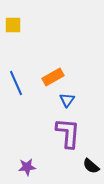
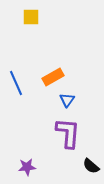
yellow square: moved 18 px right, 8 px up
